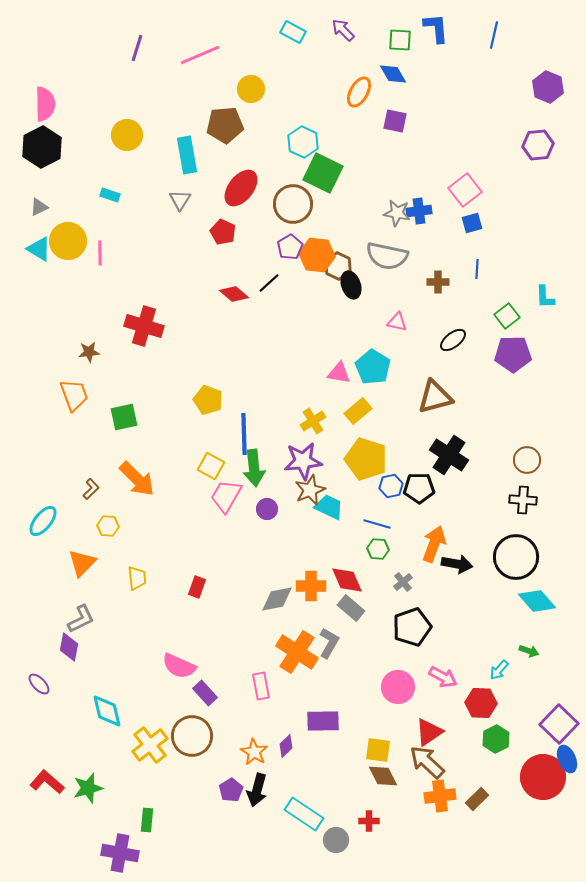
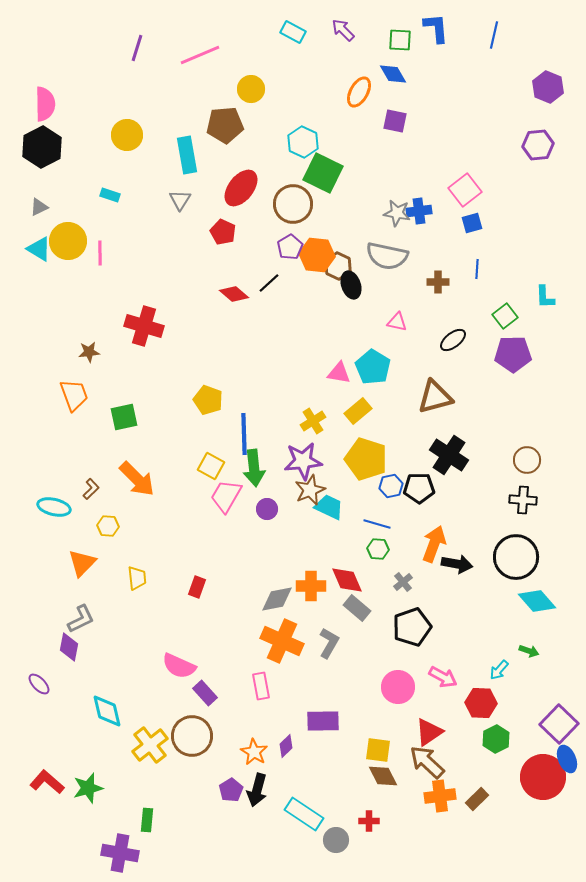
green square at (507, 316): moved 2 px left
cyan ellipse at (43, 521): moved 11 px right, 14 px up; rotated 64 degrees clockwise
gray rectangle at (351, 608): moved 6 px right
orange cross at (297, 652): moved 15 px left, 11 px up; rotated 9 degrees counterclockwise
